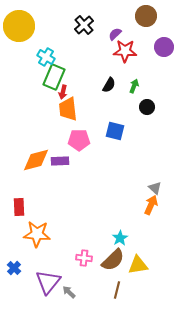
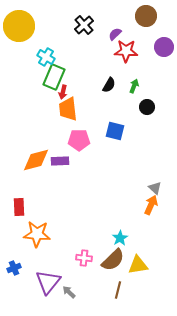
red star: moved 1 px right
blue cross: rotated 24 degrees clockwise
brown line: moved 1 px right
